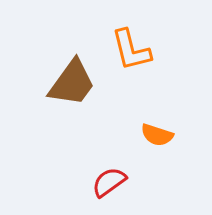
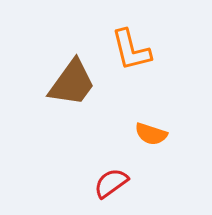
orange semicircle: moved 6 px left, 1 px up
red semicircle: moved 2 px right, 1 px down
